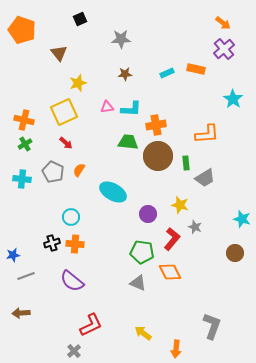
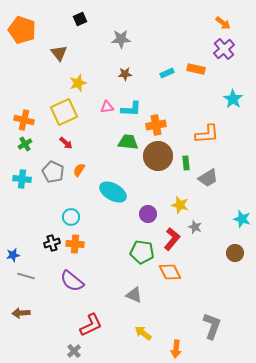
gray trapezoid at (205, 178): moved 3 px right
gray line at (26, 276): rotated 36 degrees clockwise
gray triangle at (138, 283): moved 4 px left, 12 px down
